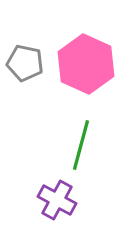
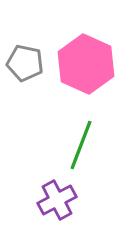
green line: rotated 6 degrees clockwise
purple cross: rotated 33 degrees clockwise
